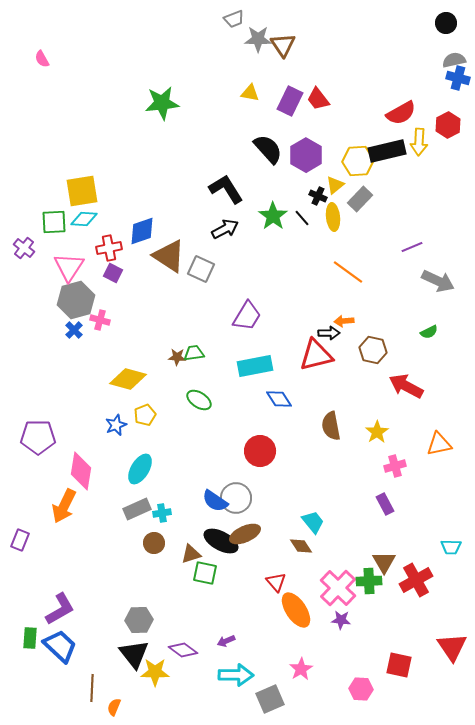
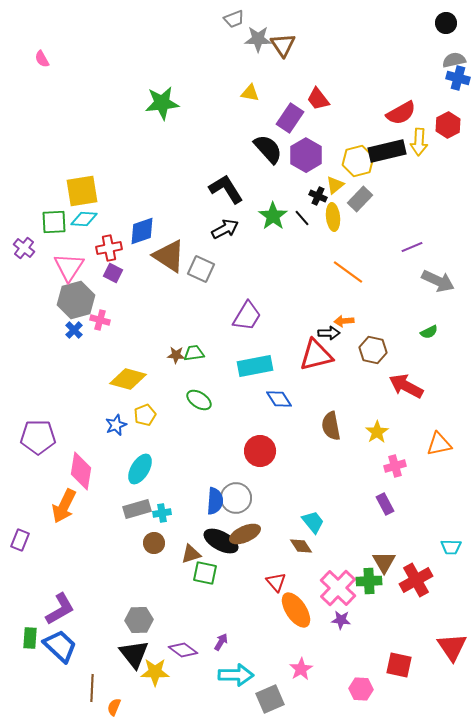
purple rectangle at (290, 101): moved 17 px down; rotated 8 degrees clockwise
yellow hexagon at (358, 161): rotated 12 degrees counterclockwise
brown star at (177, 357): moved 1 px left, 2 px up
blue semicircle at (215, 501): rotated 120 degrees counterclockwise
gray rectangle at (137, 509): rotated 8 degrees clockwise
purple arrow at (226, 641): moved 5 px left, 1 px down; rotated 144 degrees clockwise
